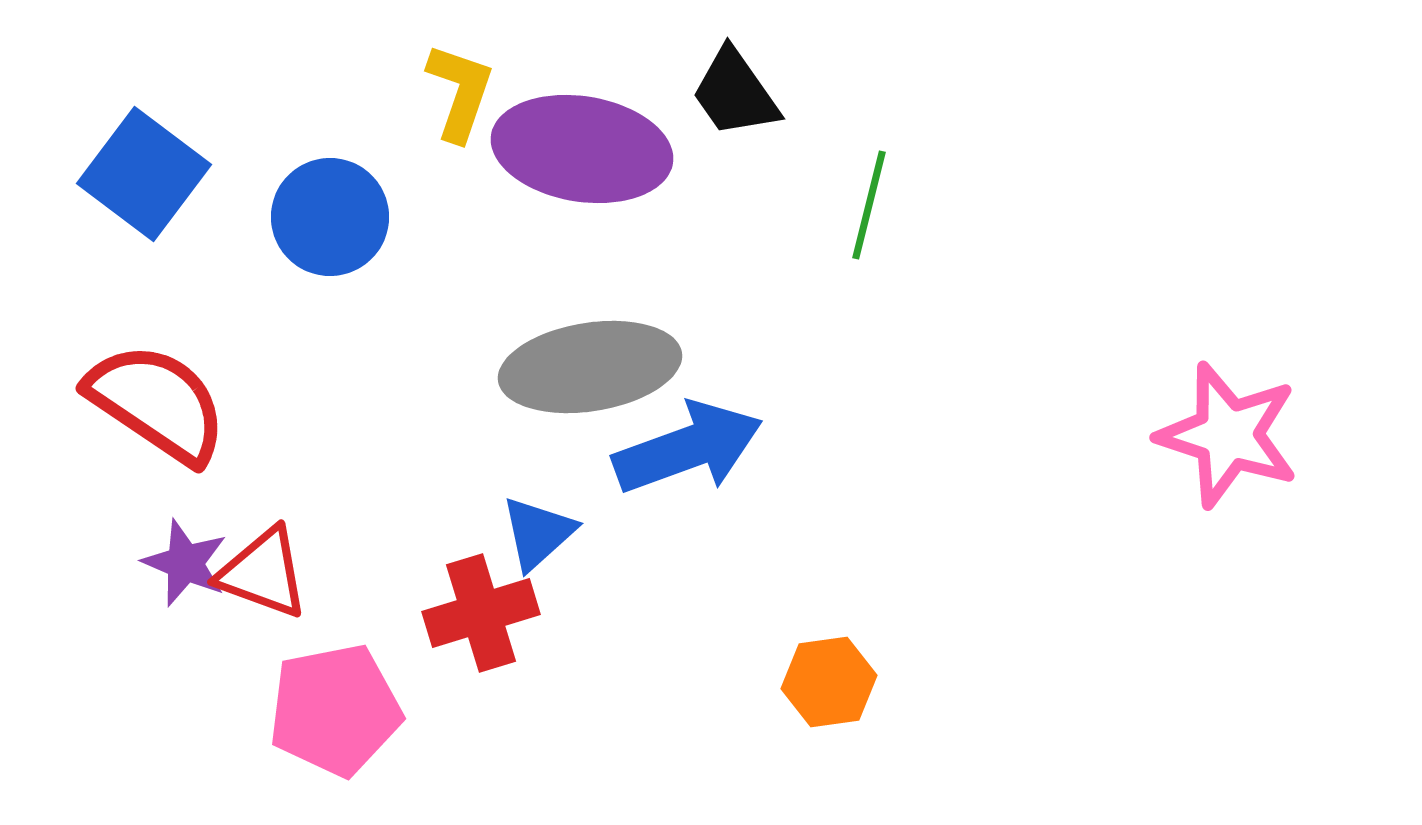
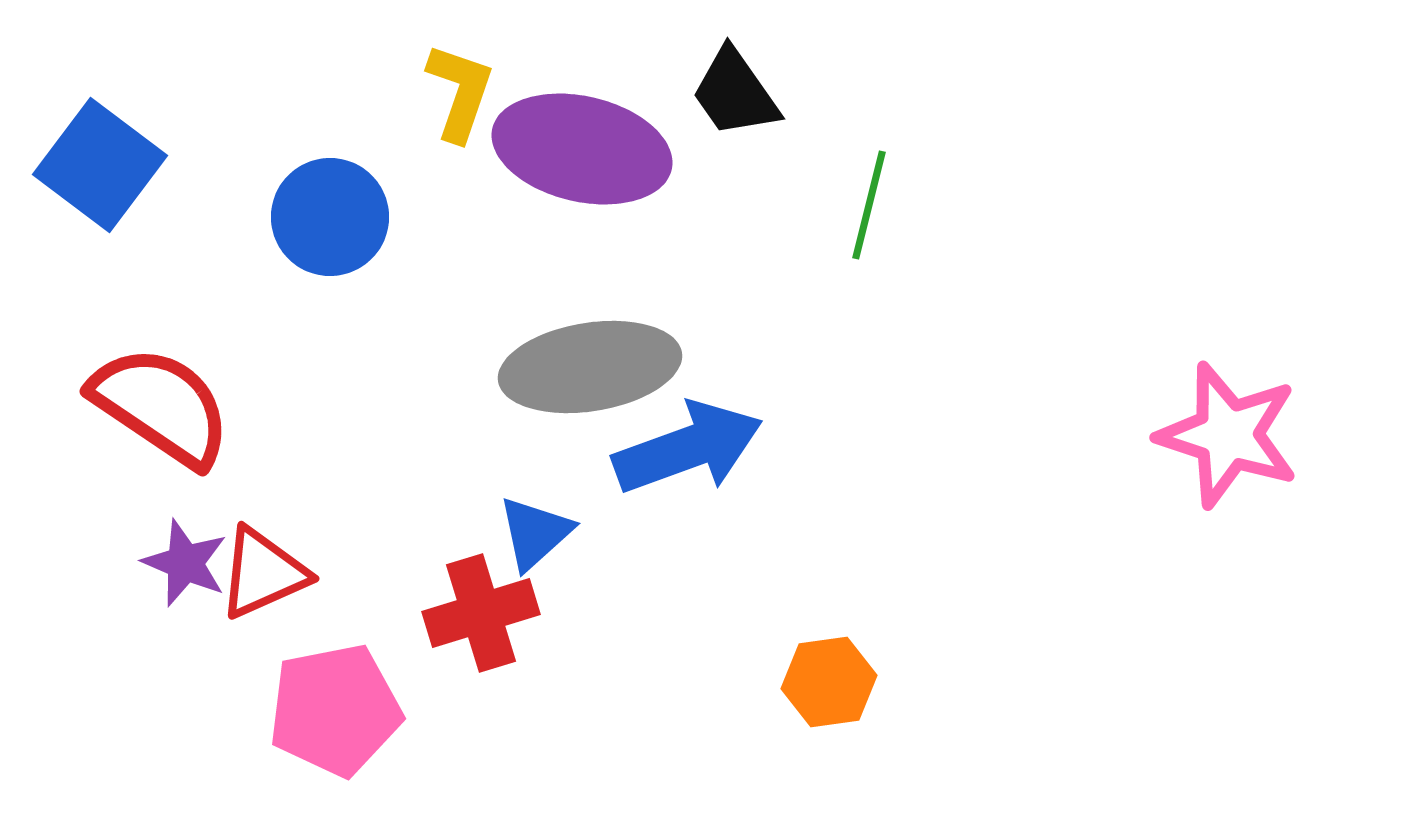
purple ellipse: rotated 4 degrees clockwise
blue square: moved 44 px left, 9 px up
red semicircle: moved 4 px right, 3 px down
blue triangle: moved 3 px left
red triangle: rotated 44 degrees counterclockwise
